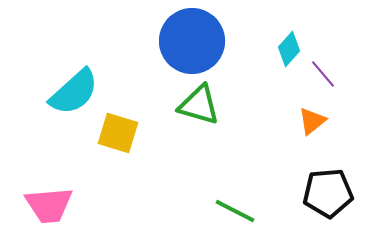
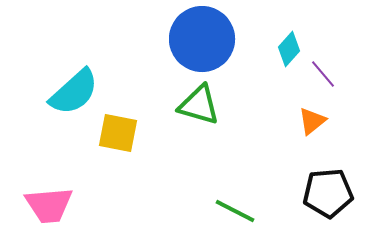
blue circle: moved 10 px right, 2 px up
yellow square: rotated 6 degrees counterclockwise
